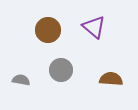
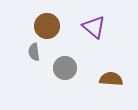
brown circle: moved 1 px left, 4 px up
gray circle: moved 4 px right, 2 px up
gray semicircle: moved 13 px right, 28 px up; rotated 108 degrees counterclockwise
